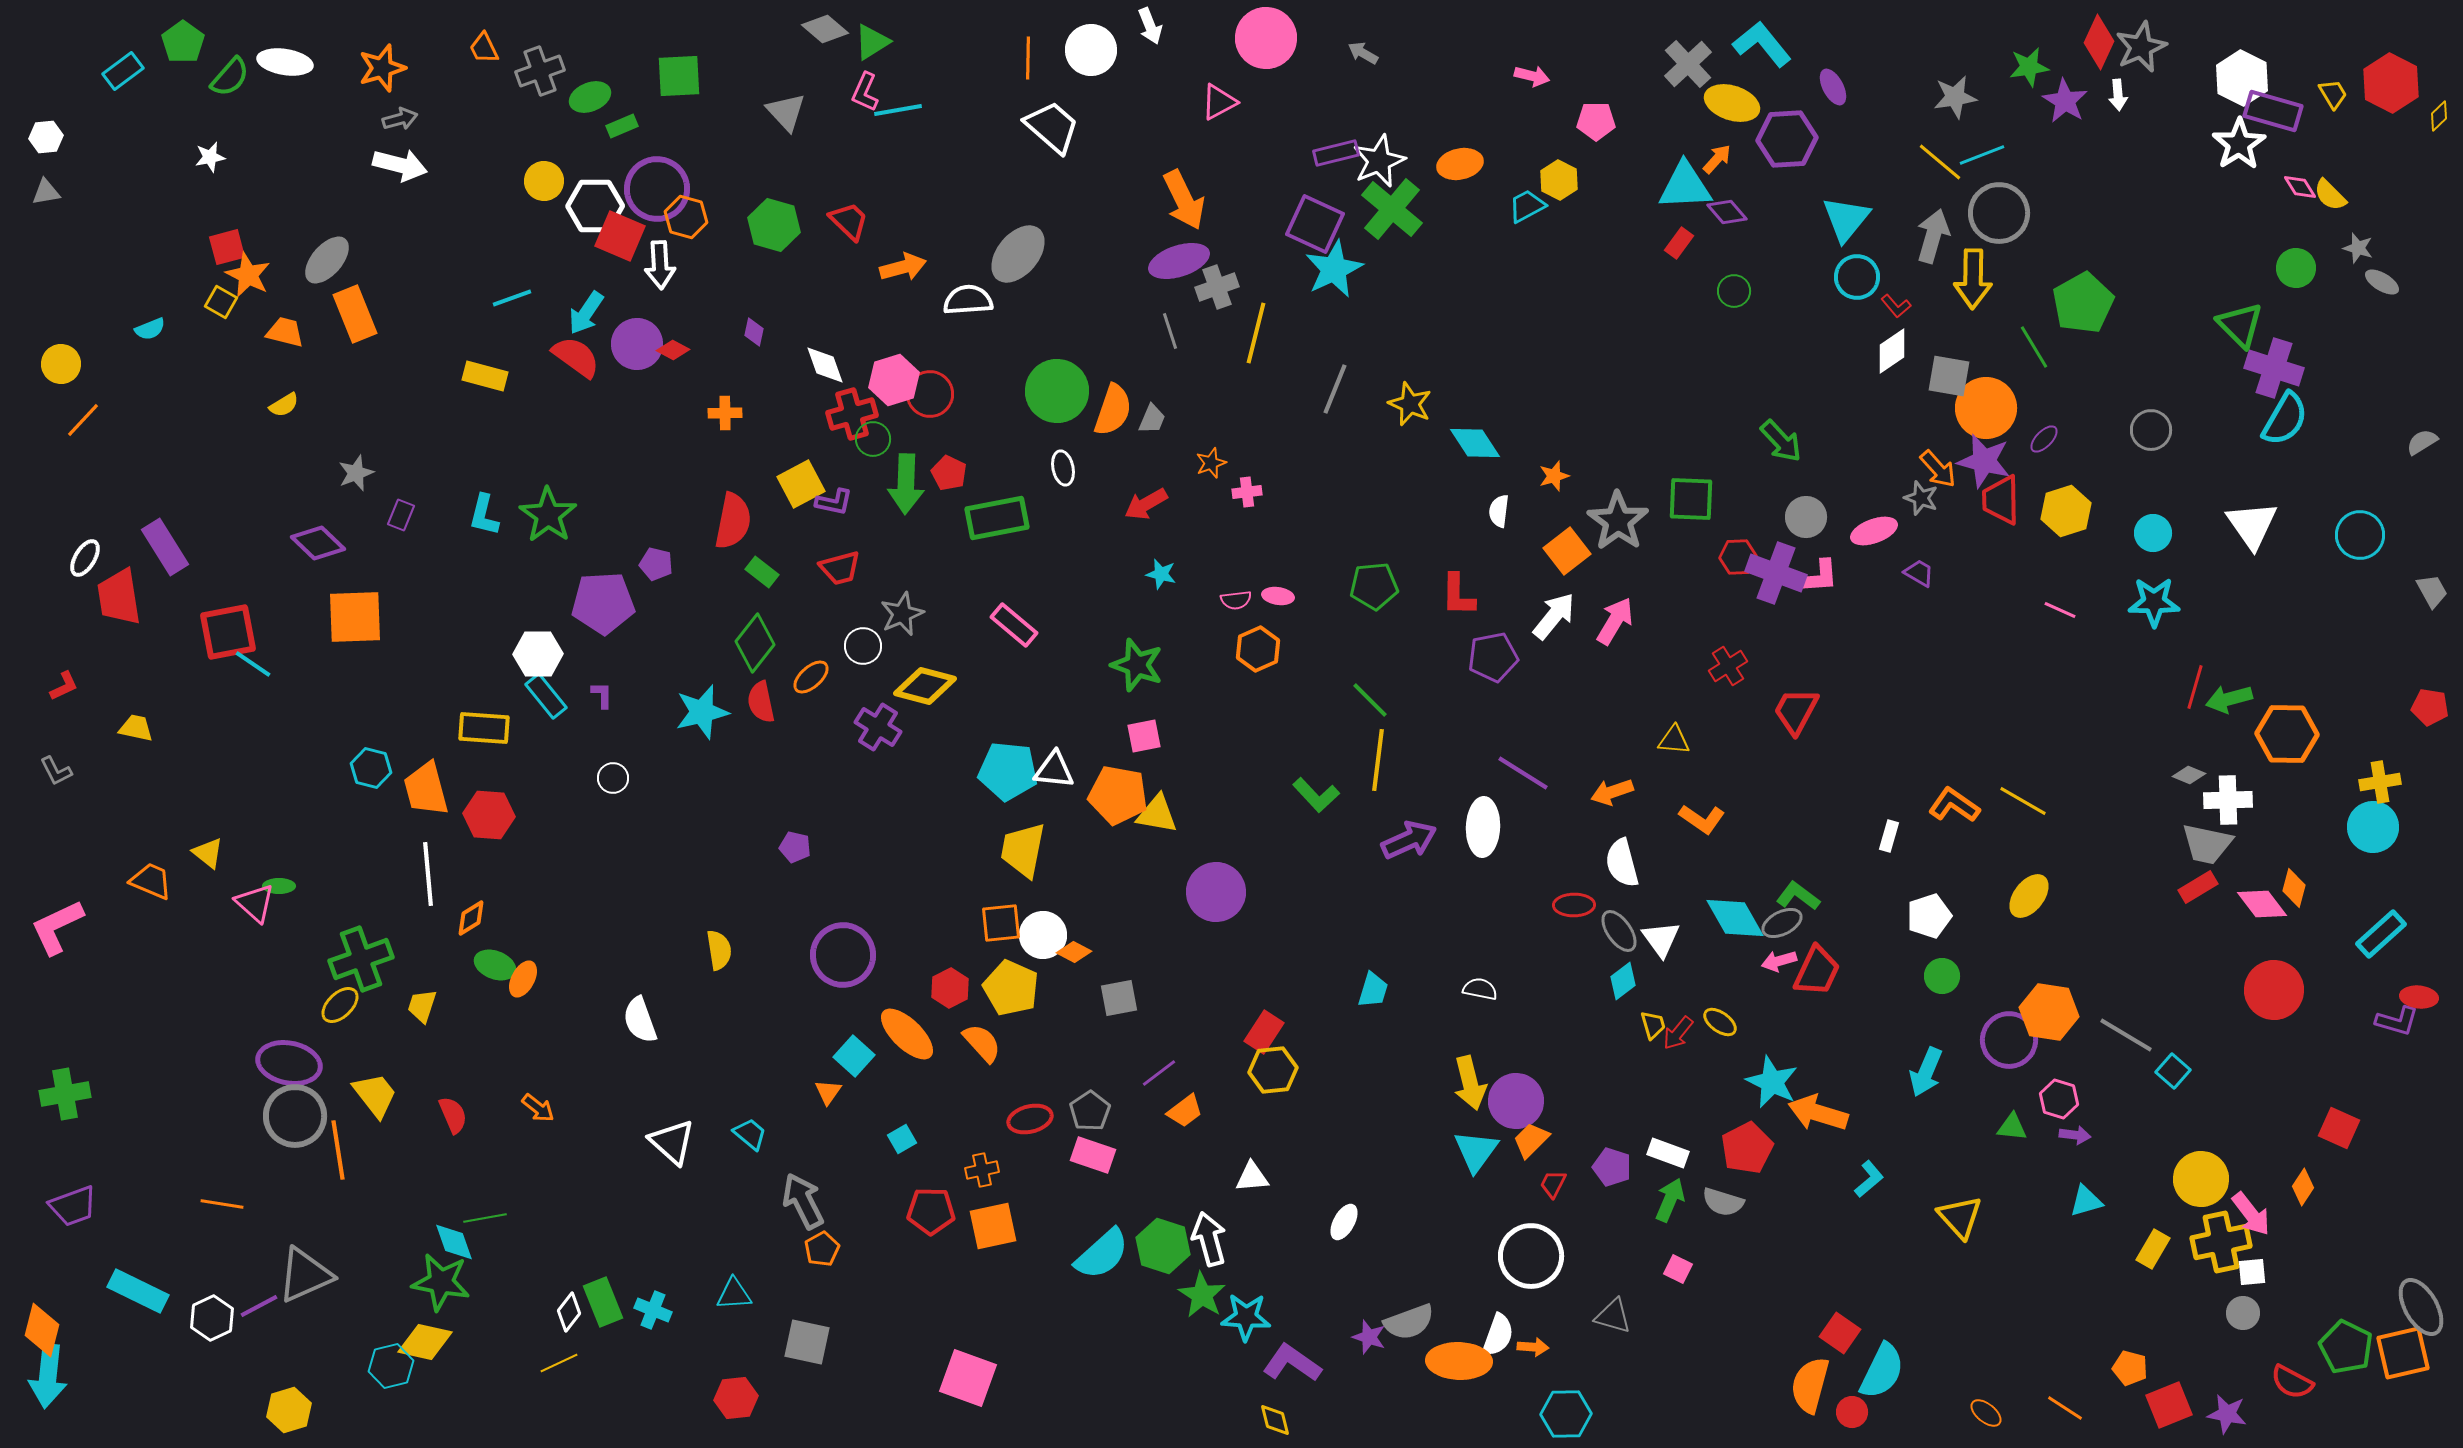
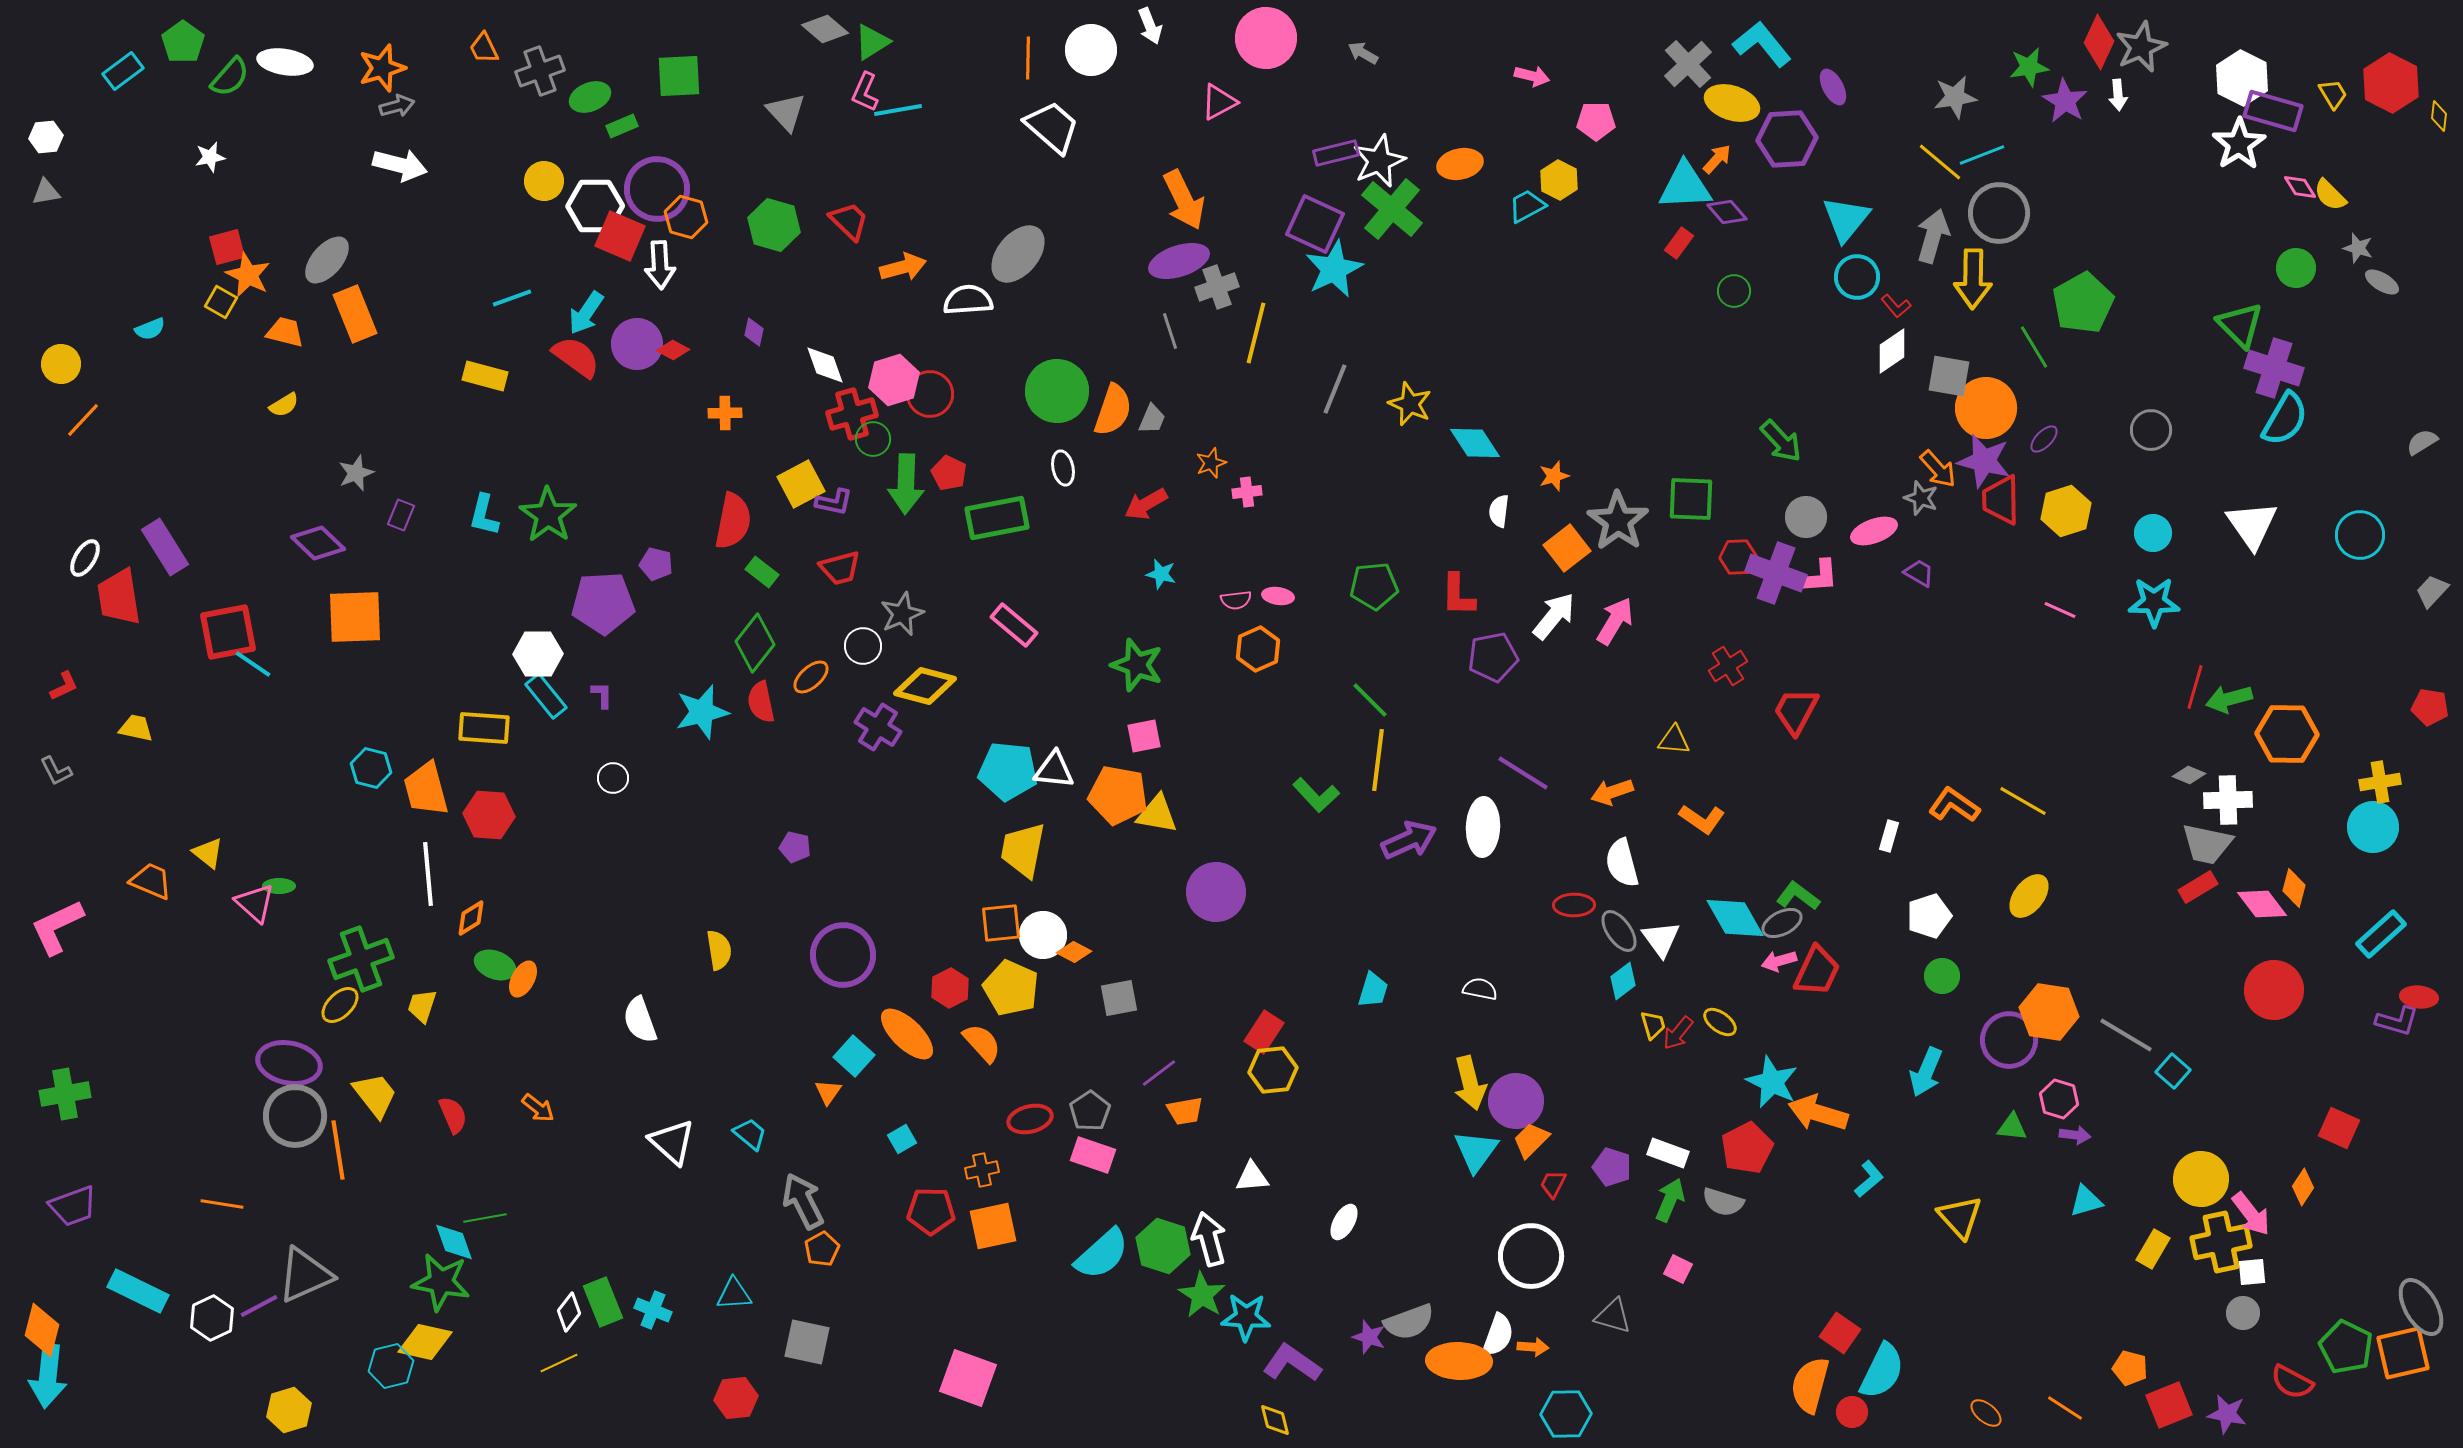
yellow diamond at (2439, 116): rotated 40 degrees counterclockwise
gray arrow at (400, 119): moved 3 px left, 13 px up
orange square at (1567, 551): moved 3 px up
gray trapezoid at (2432, 591): rotated 108 degrees counterclockwise
orange trapezoid at (1185, 1111): rotated 27 degrees clockwise
